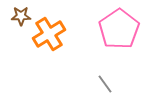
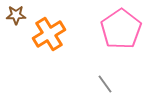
brown star: moved 5 px left, 1 px up
pink pentagon: moved 2 px right
